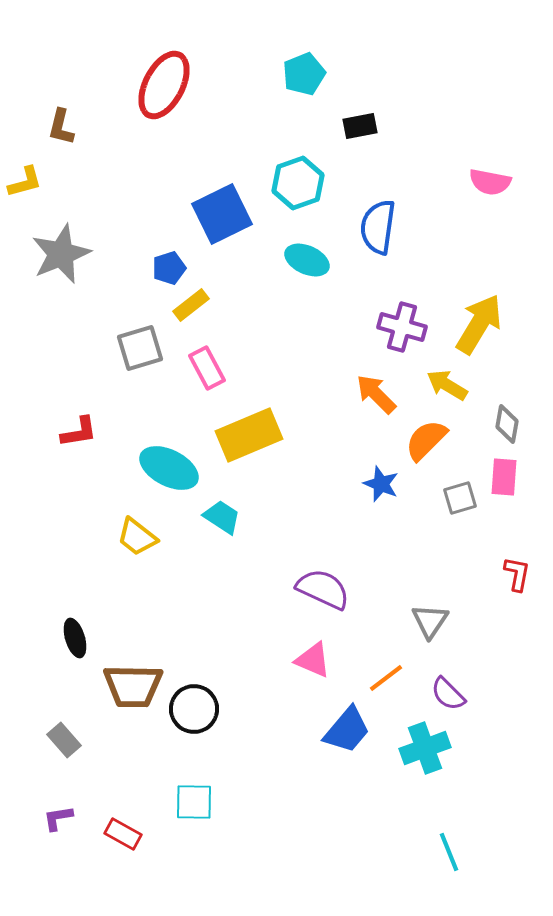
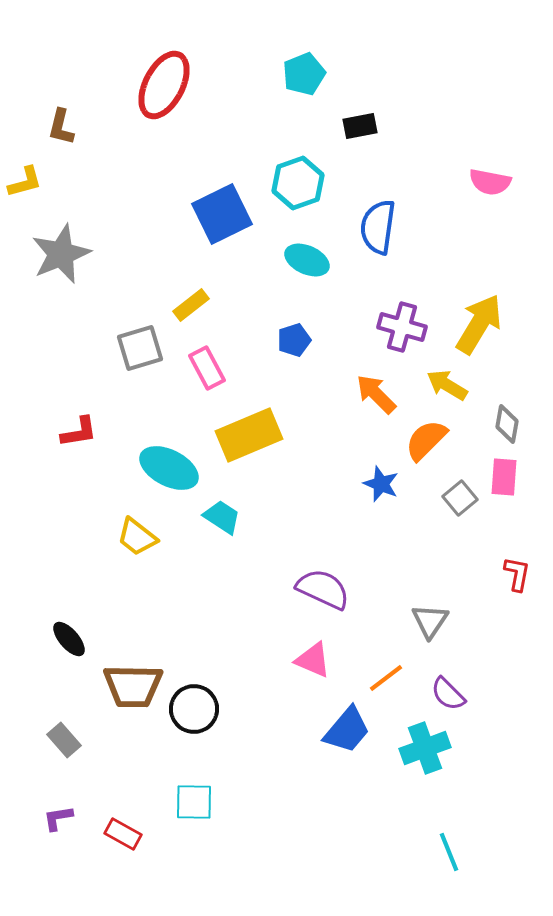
blue pentagon at (169, 268): moved 125 px right, 72 px down
gray square at (460, 498): rotated 24 degrees counterclockwise
black ellipse at (75, 638): moved 6 px left, 1 px down; rotated 24 degrees counterclockwise
